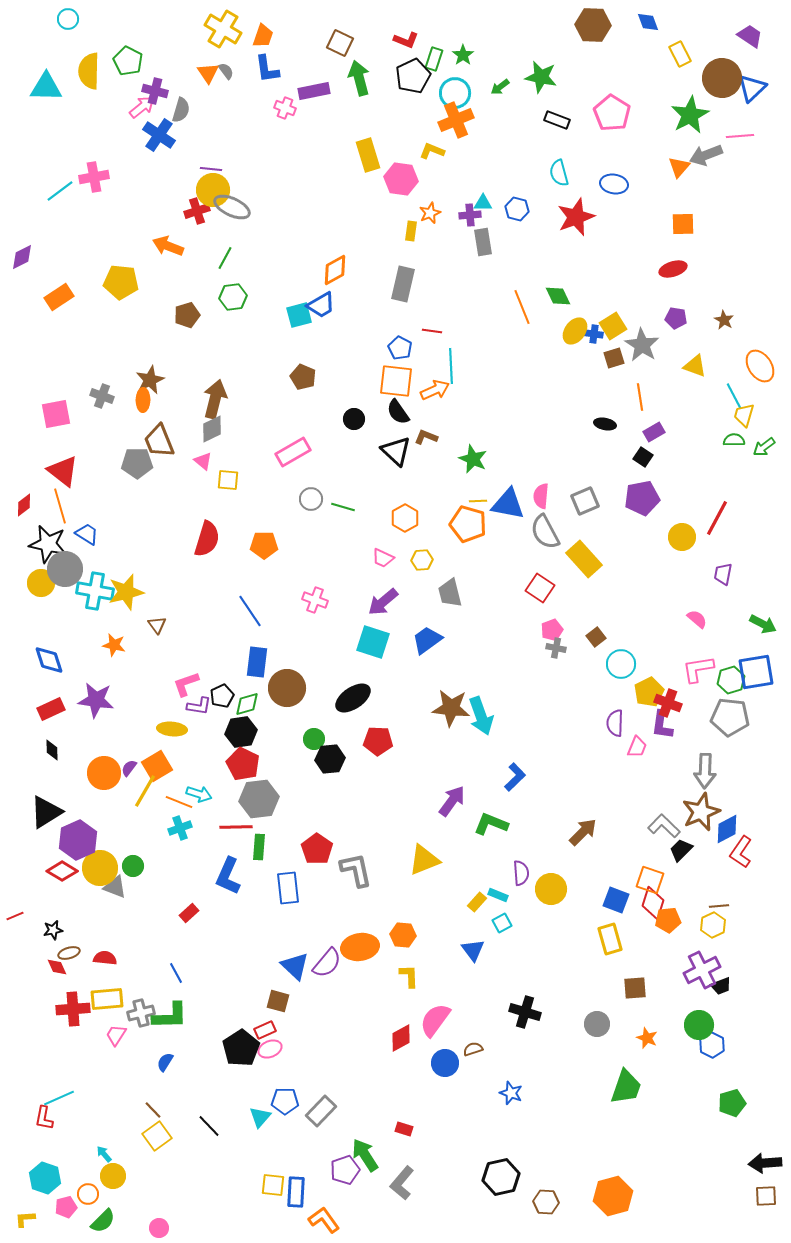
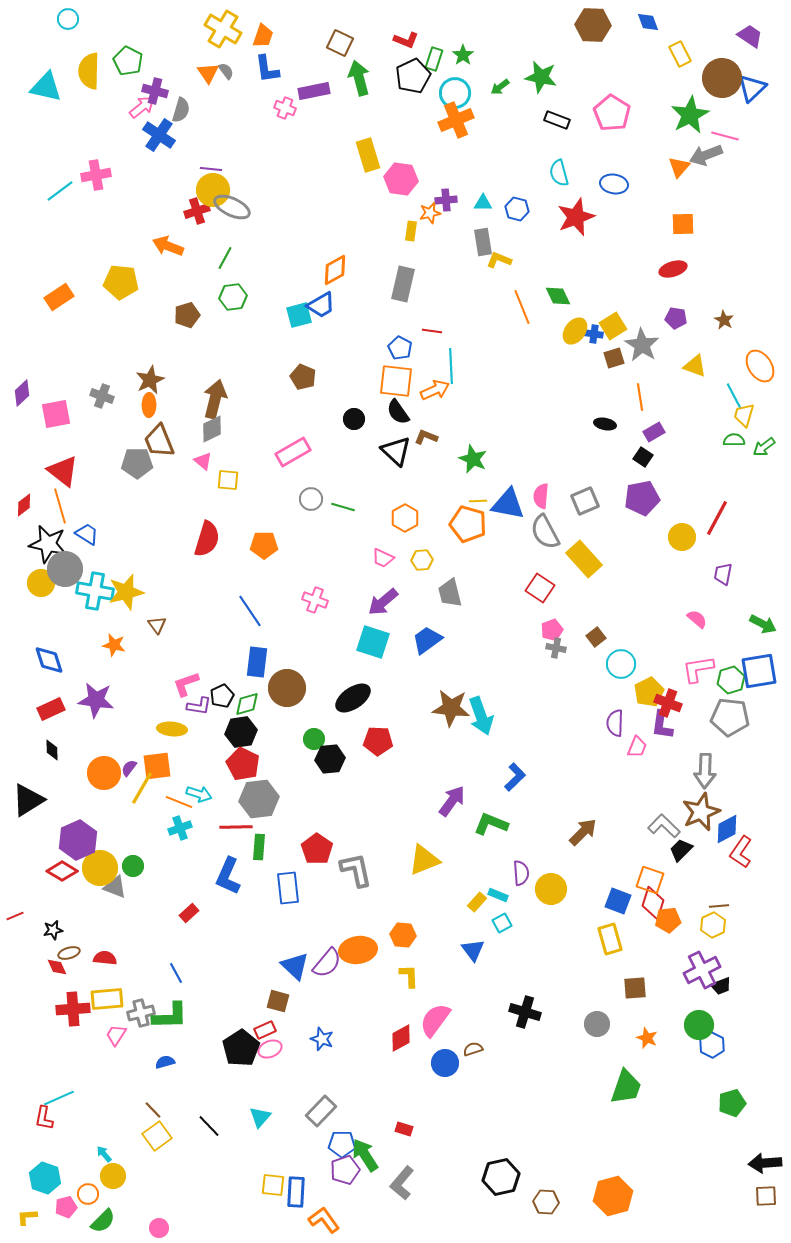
cyan triangle at (46, 87): rotated 12 degrees clockwise
pink line at (740, 136): moved 15 px left; rotated 20 degrees clockwise
yellow L-shape at (432, 151): moved 67 px right, 109 px down
pink cross at (94, 177): moved 2 px right, 2 px up
orange star at (430, 213): rotated 10 degrees clockwise
purple cross at (470, 215): moved 24 px left, 15 px up
purple diamond at (22, 257): moved 136 px down; rotated 16 degrees counterclockwise
orange ellipse at (143, 400): moved 6 px right, 5 px down
blue square at (756, 672): moved 3 px right, 1 px up
orange square at (157, 766): rotated 24 degrees clockwise
yellow line at (145, 791): moved 3 px left, 3 px up
black triangle at (46, 812): moved 18 px left, 12 px up
blue square at (616, 900): moved 2 px right, 1 px down
orange ellipse at (360, 947): moved 2 px left, 3 px down
blue semicircle at (165, 1062): rotated 42 degrees clockwise
blue star at (511, 1093): moved 189 px left, 54 px up
blue pentagon at (285, 1101): moved 57 px right, 43 px down
yellow L-shape at (25, 1219): moved 2 px right, 2 px up
